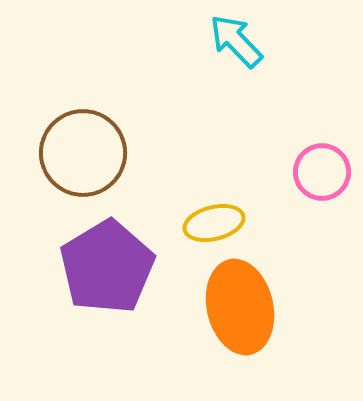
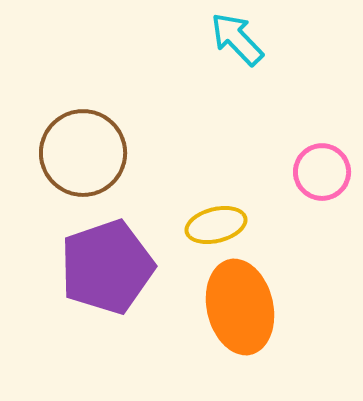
cyan arrow: moved 1 px right, 2 px up
yellow ellipse: moved 2 px right, 2 px down
purple pentagon: rotated 12 degrees clockwise
